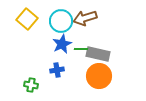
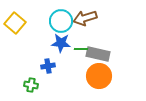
yellow square: moved 12 px left, 4 px down
blue star: moved 1 px left, 1 px up; rotated 30 degrees clockwise
blue cross: moved 9 px left, 4 px up
